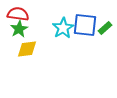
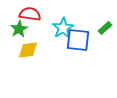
red semicircle: moved 12 px right
blue square: moved 7 px left, 15 px down
yellow diamond: moved 1 px right, 1 px down
